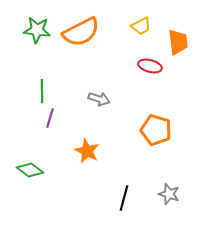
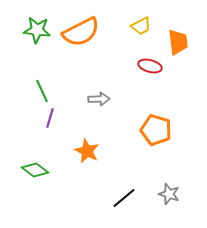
green line: rotated 25 degrees counterclockwise
gray arrow: rotated 20 degrees counterclockwise
green diamond: moved 5 px right
black line: rotated 35 degrees clockwise
